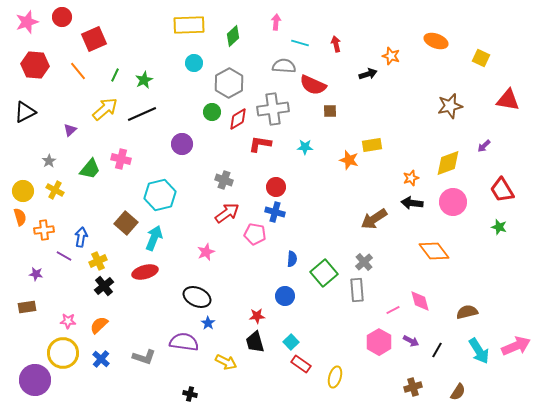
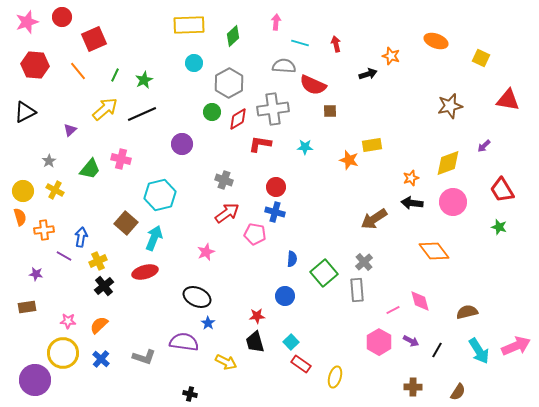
brown cross at (413, 387): rotated 18 degrees clockwise
